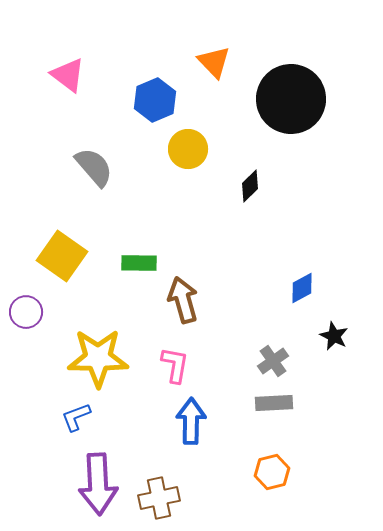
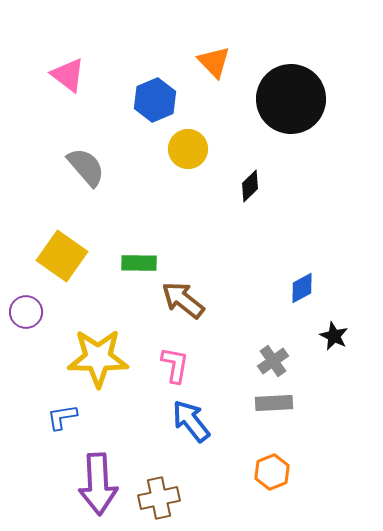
gray semicircle: moved 8 px left
brown arrow: rotated 36 degrees counterclockwise
blue L-shape: moved 14 px left; rotated 12 degrees clockwise
blue arrow: rotated 39 degrees counterclockwise
orange hexagon: rotated 8 degrees counterclockwise
